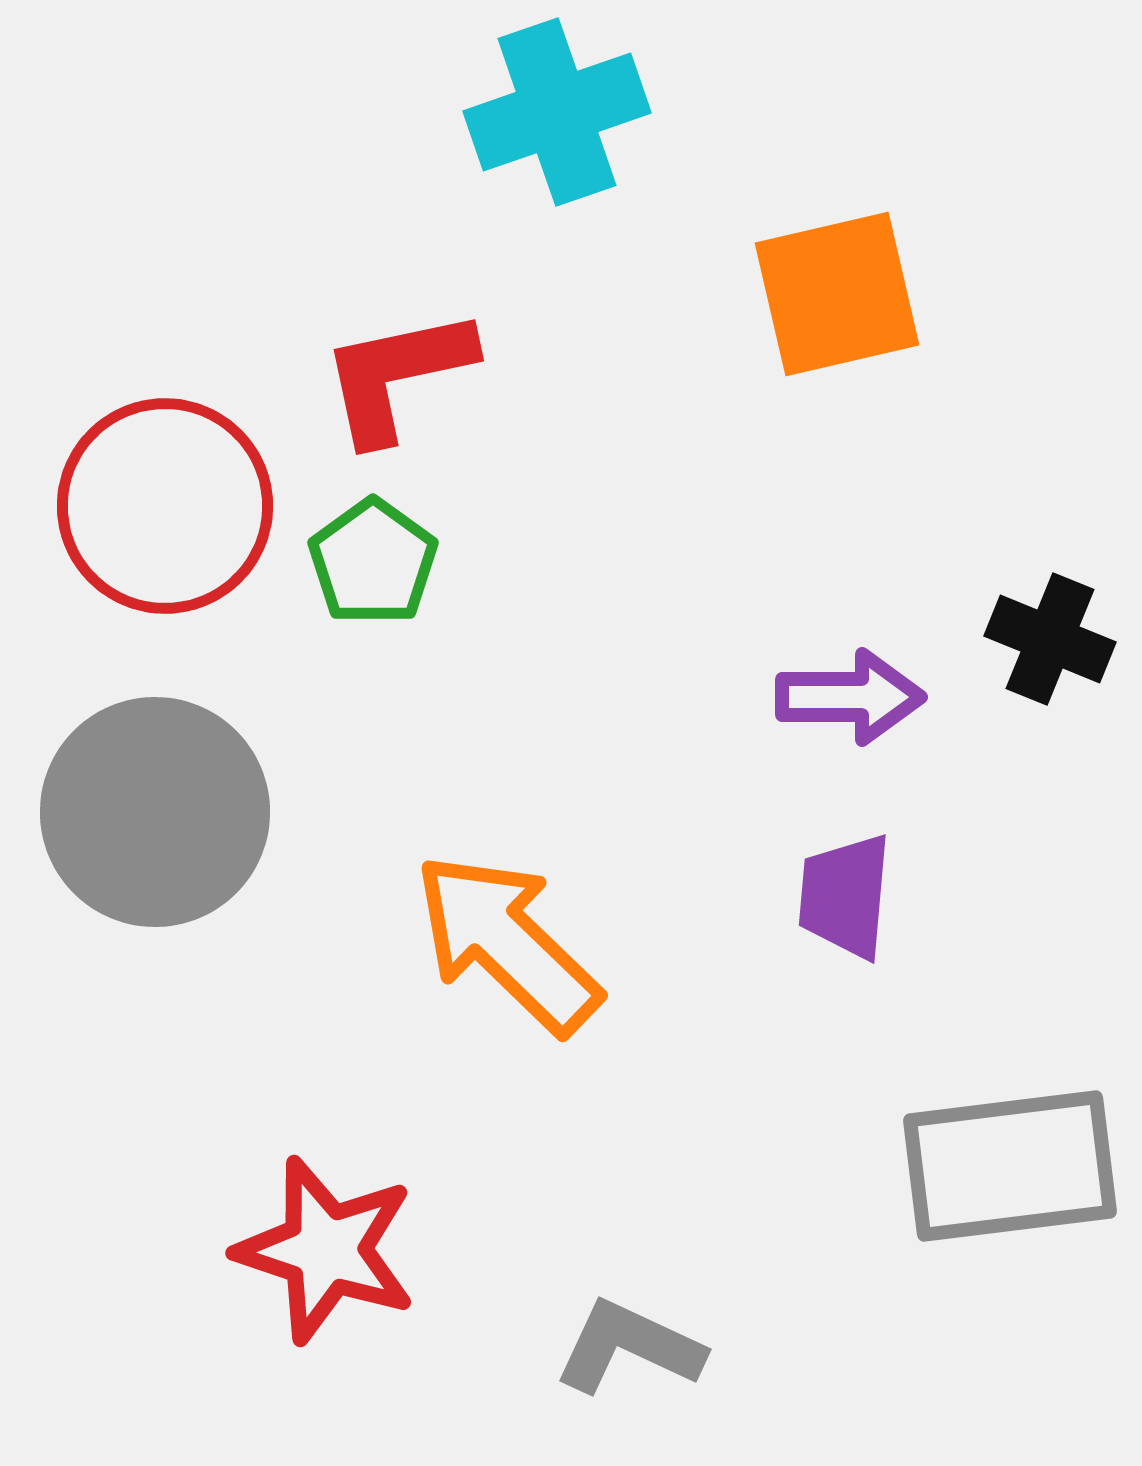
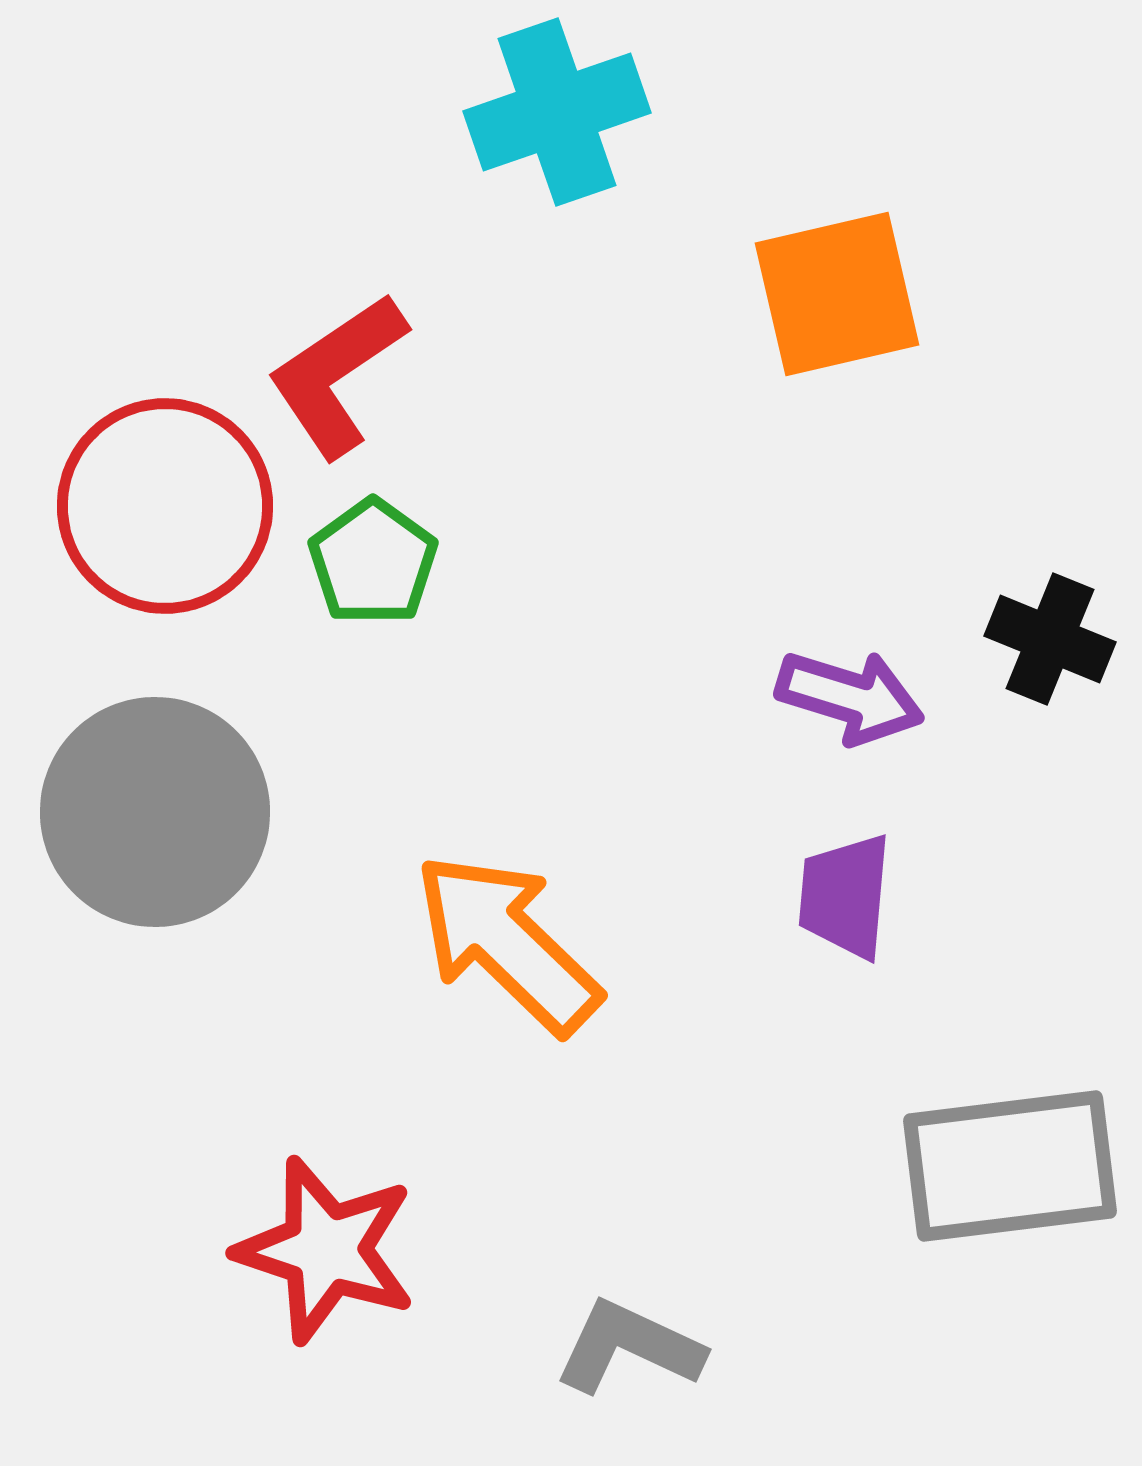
red L-shape: moved 60 px left; rotated 22 degrees counterclockwise
purple arrow: rotated 17 degrees clockwise
